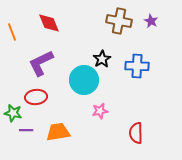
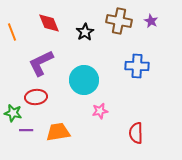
black star: moved 17 px left, 27 px up
